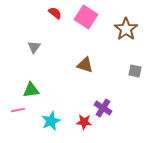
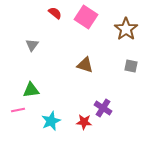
gray triangle: moved 2 px left, 2 px up
gray square: moved 4 px left, 5 px up
